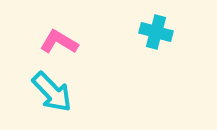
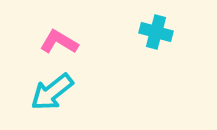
cyan arrow: rotated 96 degrees clockwise
